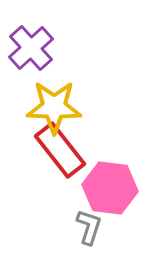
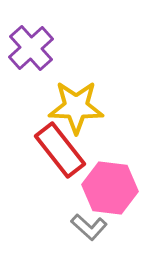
yellow star: moved 22 px right
gray L-shape: rotated 114 degrees clockwise
